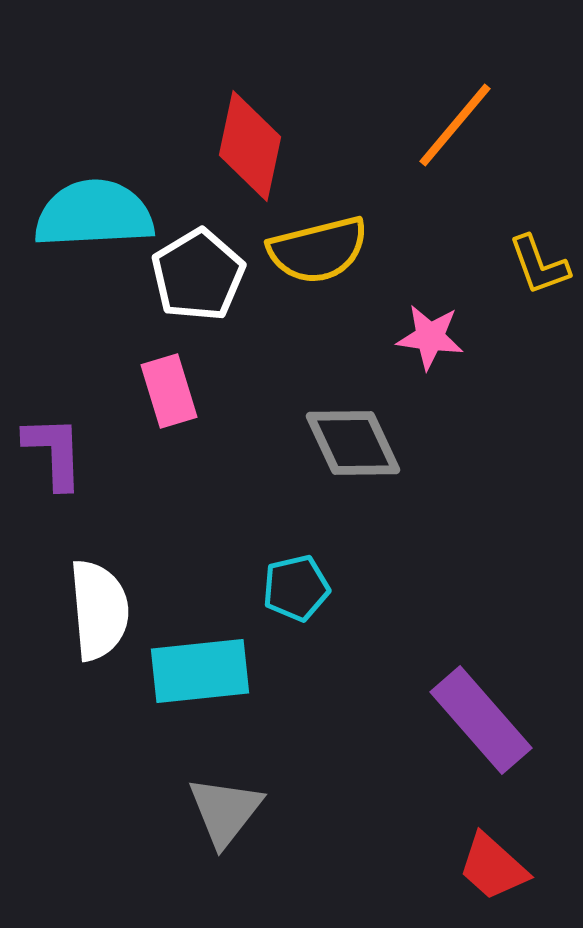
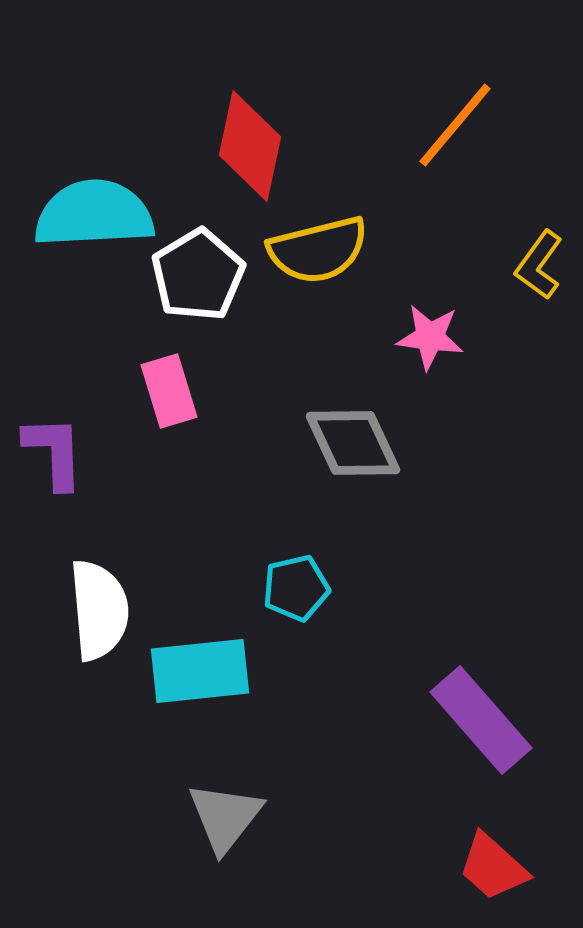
yellow L-shape: rotated 56 degrees clockwise
gray triangle: moved 6 px down
